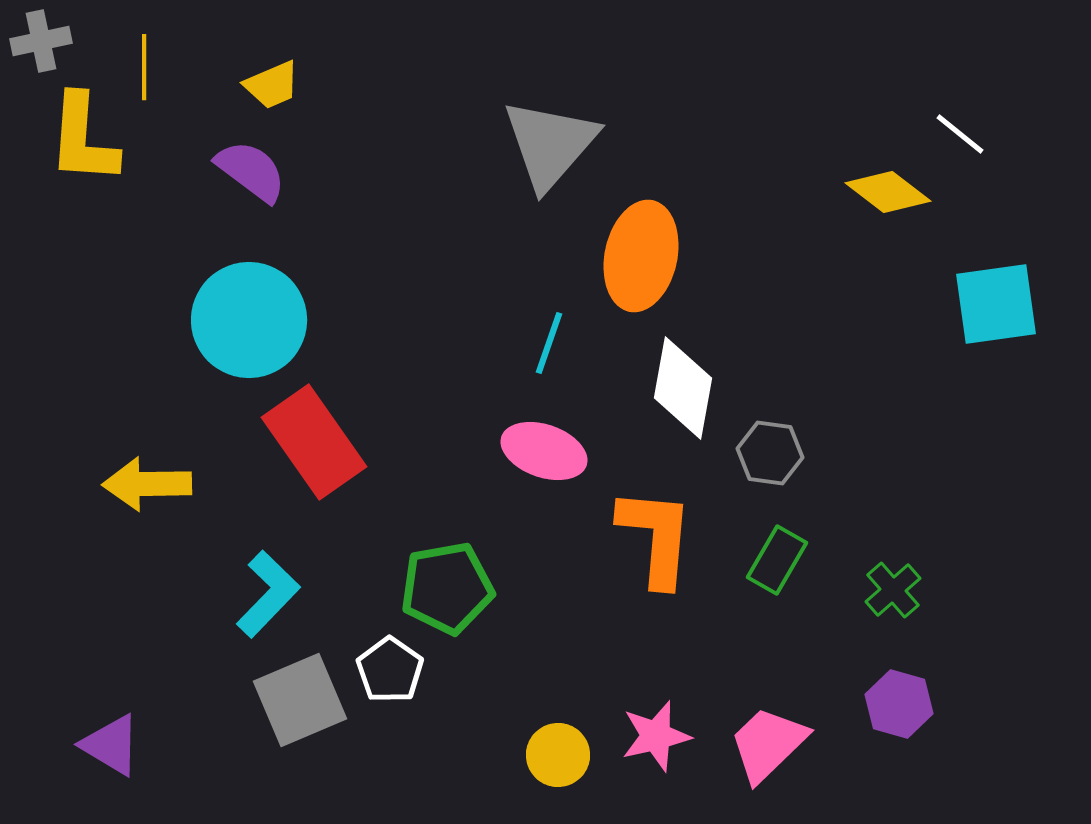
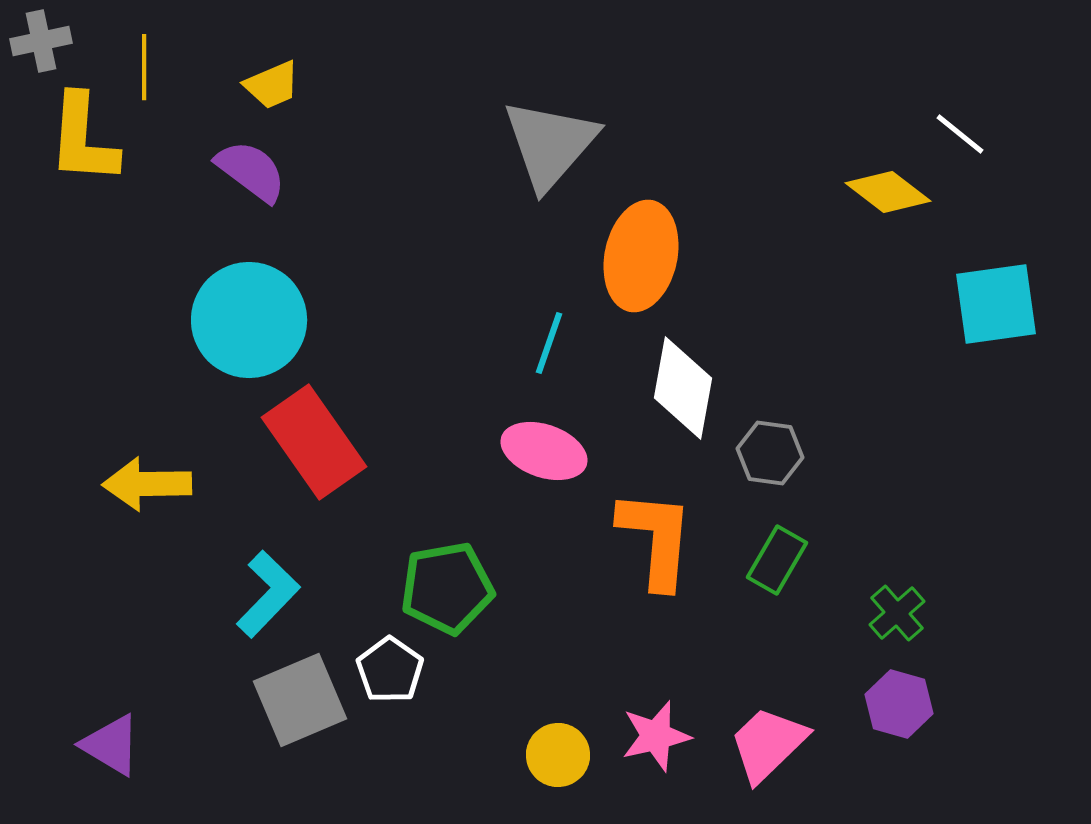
orange L-shape: moved 2 px down
green cross: moved 4 px right, 23 px down
